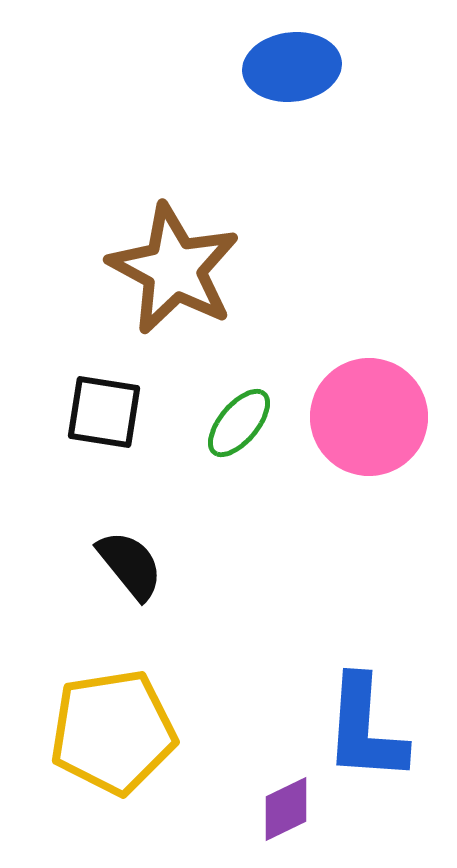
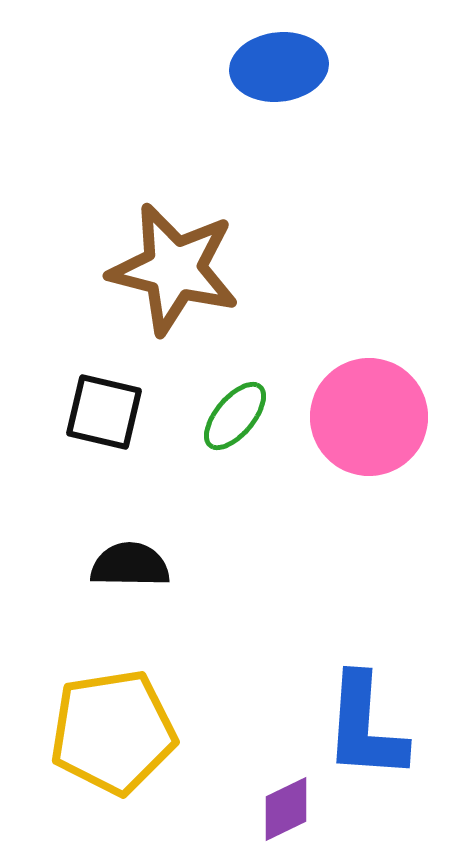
blue ellipse: moved 13 px left
brown star: rotated 14 degrees counterclockwise
black square: rotated 4 degrees clockwise
green ellipse: moved 4 px left, 7 px up
black semicircle: rotated 50 degrees counterclockwise
blue L-shape: moved 2 px up
